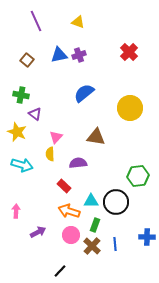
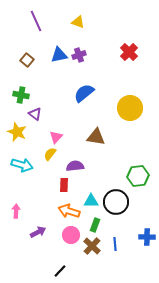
yellow semicircle: rotated 40 degrees clockwise
purple semicircle: moved 3 px left, 3 px down
red rectangle: moved 1 px up; rotated 48 degrees clockwise
